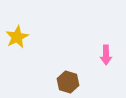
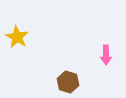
yellow star: rotated 15 degrees counterclockwise
